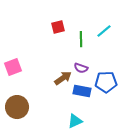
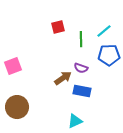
pink square: moved 1 px up
blue pentagon: moved 3 px right, 27 px up
